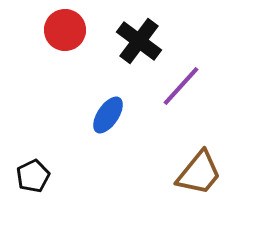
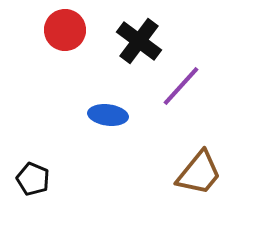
blue ellipse: rotated 63 degrees clockwise
black pentagon: moved 3 px down; rotated 24 degrees counterclockwise
